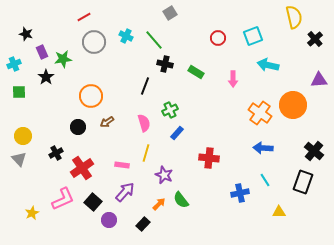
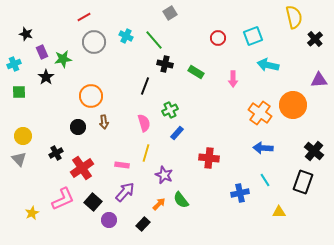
brown arrow at (107, 122): moved 3 px left; rotated 64 degrees counterclockwise
